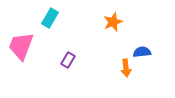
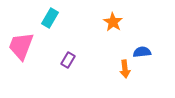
orange star: rotated 18 degrees counterclockwise
orange arrow: moved 1 px left, 1 px down
